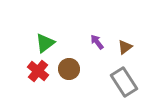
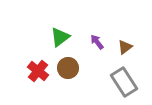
green triangle: moved 15 px right, 6 px up
brown circle: moved 1 px left, 1 px up
